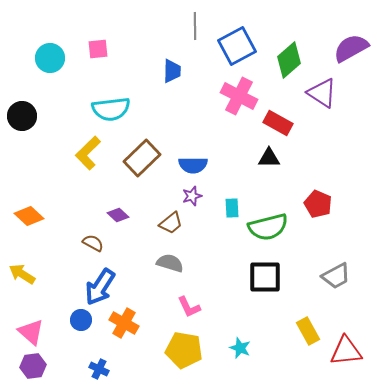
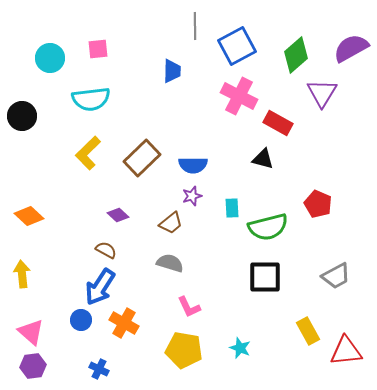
green diamond: moved 7 px right, 5 px up
purple triangle: rotated 28 degrees clockwise
cyan semicircle: moved 20 px left, 10 px up
black triangle: moved 6 px left, 1 px down; rotated 15 degrees clockwise
brown semicircle: moved 13 px right, 7 px down
yellow arrow: rotated 52 degrees clockwise
